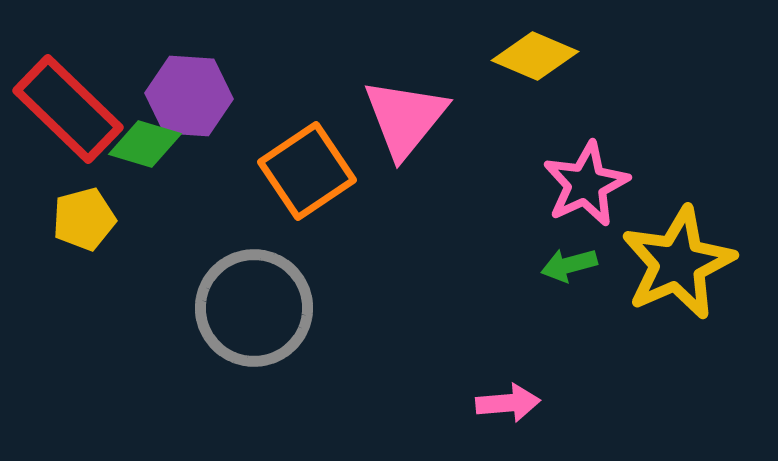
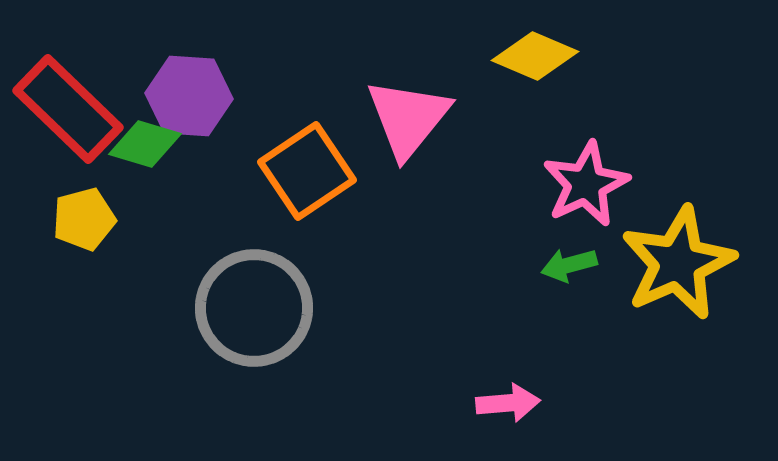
pink triangle: moved 3 px right
